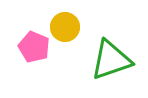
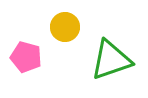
pink pentagon: moved 8 px left, 10 px down; rotated 8 degrees counterclockwise
